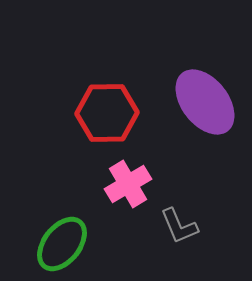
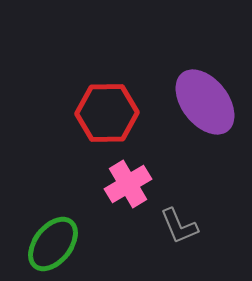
green ellipse: moved 9 px left
